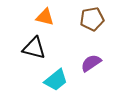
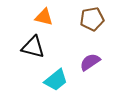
orange triangle: moved 1 px left
black triangle: moved 1 px left, 1 px up
purple semicircle: moved 1 px left, 1 px up
